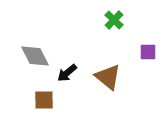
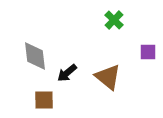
gray diamond: rotated 20 degrees clockwise
